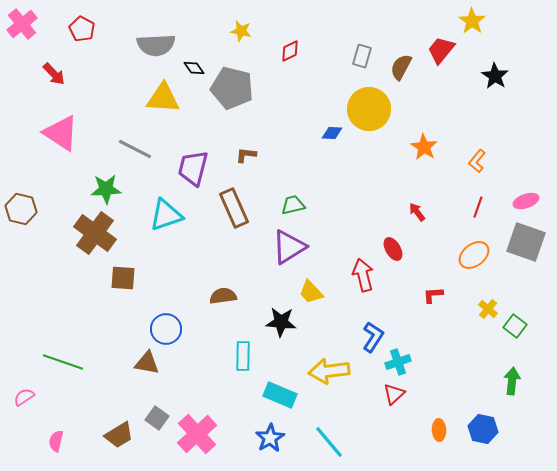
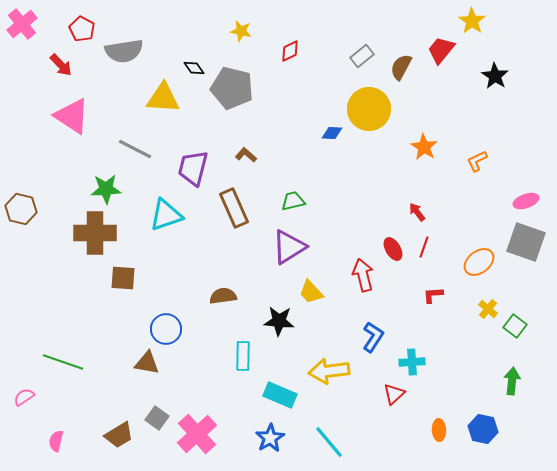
gray semicircle at (156, 45): moved 32 px left, 6 px down; rotated 6 degrees counterclockwise
gray rectangle at (362, 56): rotated 35 degrees clockwise
red arrow at (54, 74): moved 7 px right, 9 px up
pink triangle at (61, 133): moved 11 px right, 17 px up
brown L-shape at (246, 155): rotated 35 degrees clockwise
orange L-shape at (477, 161): rotated 25 degrees clockwise
green trapezoid at (293, 205): moved 4 px up
red line at (478, 207): moved 54 px left, 40 px down
brown cross at (95, 233): rotated 36 degrees counterclockwise
orange ellipse at (474, 255): moved 5 px right, 7 px down
black star at (281, 322): moved 2 px left, 1 px up
cyan cross at (398, 362): moved 14 px right; rotated 15 degrees clockwise
